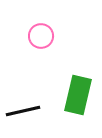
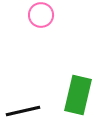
pink circle: moved 21 px up
